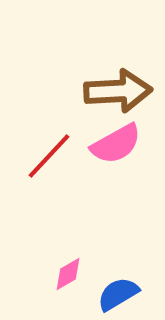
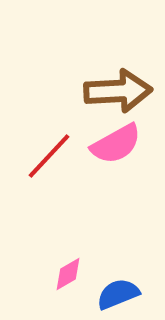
blue semicircle: rotated 9 degrees clockwise
